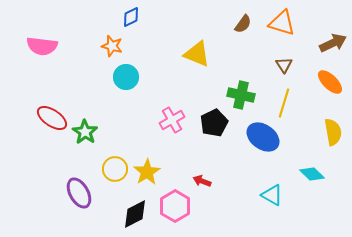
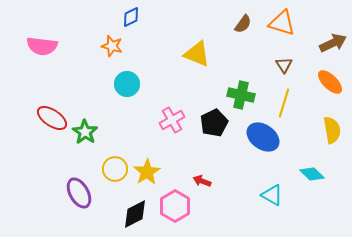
cyan circle: moved 1 px right, 7 px down
yellow semicircle: moved 1 px left, 2 px up
